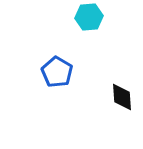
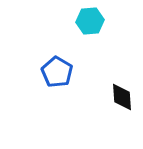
cyan hexagon: moved 1 px right, 4 px down
